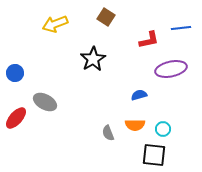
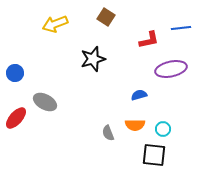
black star: rotated 15 degrees clockwise
